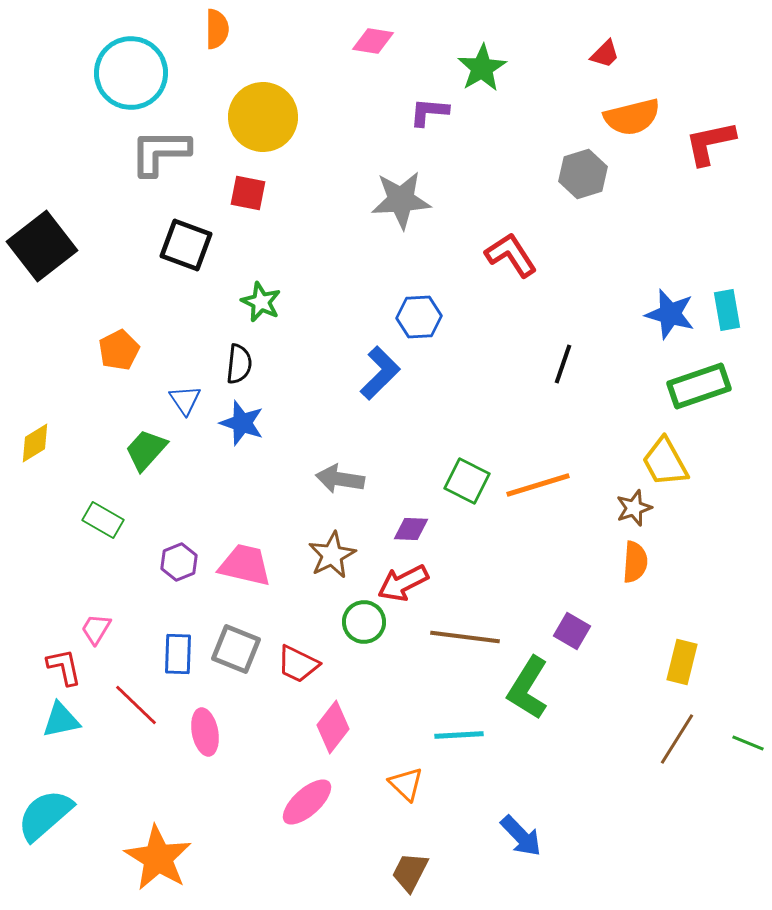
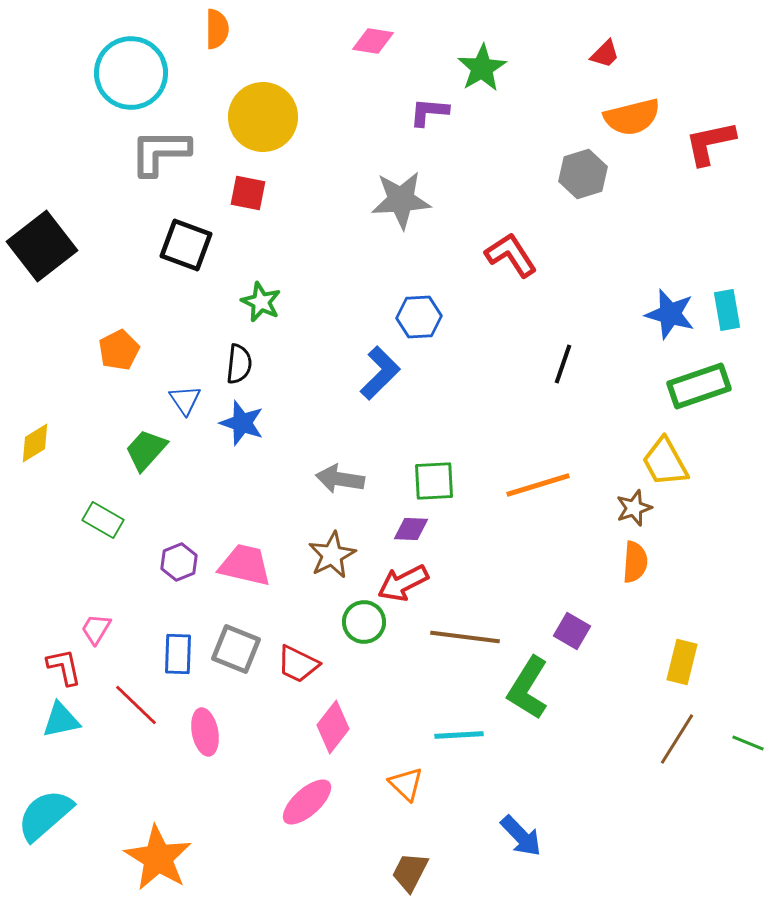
green square at (467, 481): moved 33 px left; rotated 30 degrees counterclockwise
